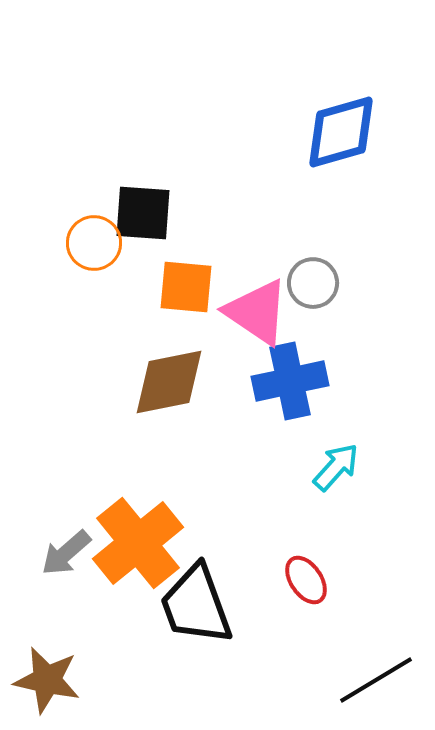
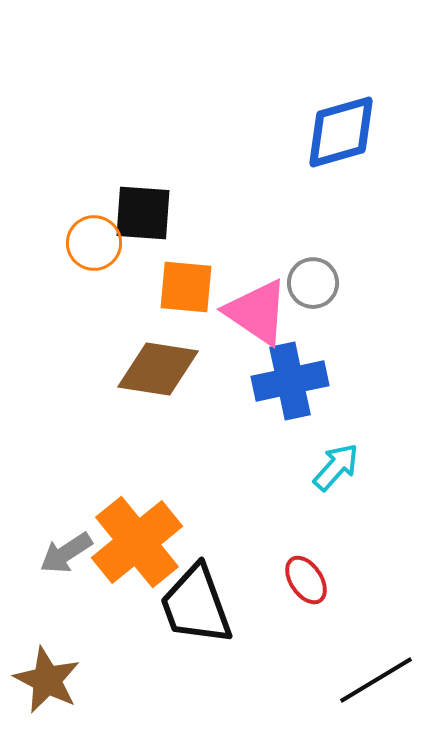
brown diamond: moved 11 px left, 13 px up; rotated 20 degrees clockwise
orange cross: moved 1 px left, 1 px up
gray arrow: rotated 8 degrees clockwise
brown star: rotated 14 degrees clockwise
